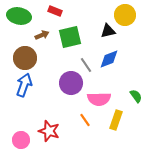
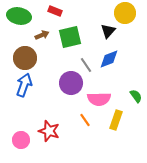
yellow circle: moved 2 px up
black triangle: rotated 35 degrees counterclockwise
